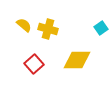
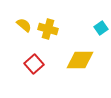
yellow diamond: moved 3 px right
